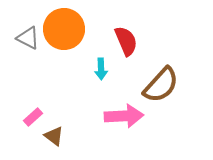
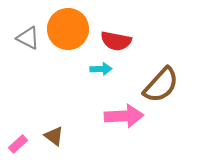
orange circle: moved 4 px right
red semicircle: moved 10 px left; rotated 124 degrees clockwise
cyan arrow: rotated 90 degrees counterclockwise
pink rectangle: moved 15 px left, 27 px down
